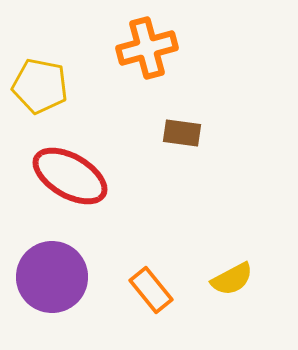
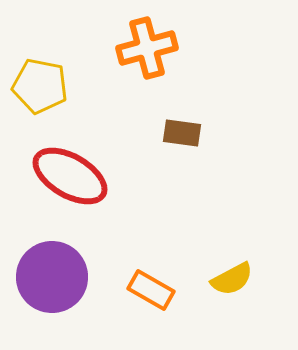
orange rectangle: rotated 21 degrees counterclockwise
